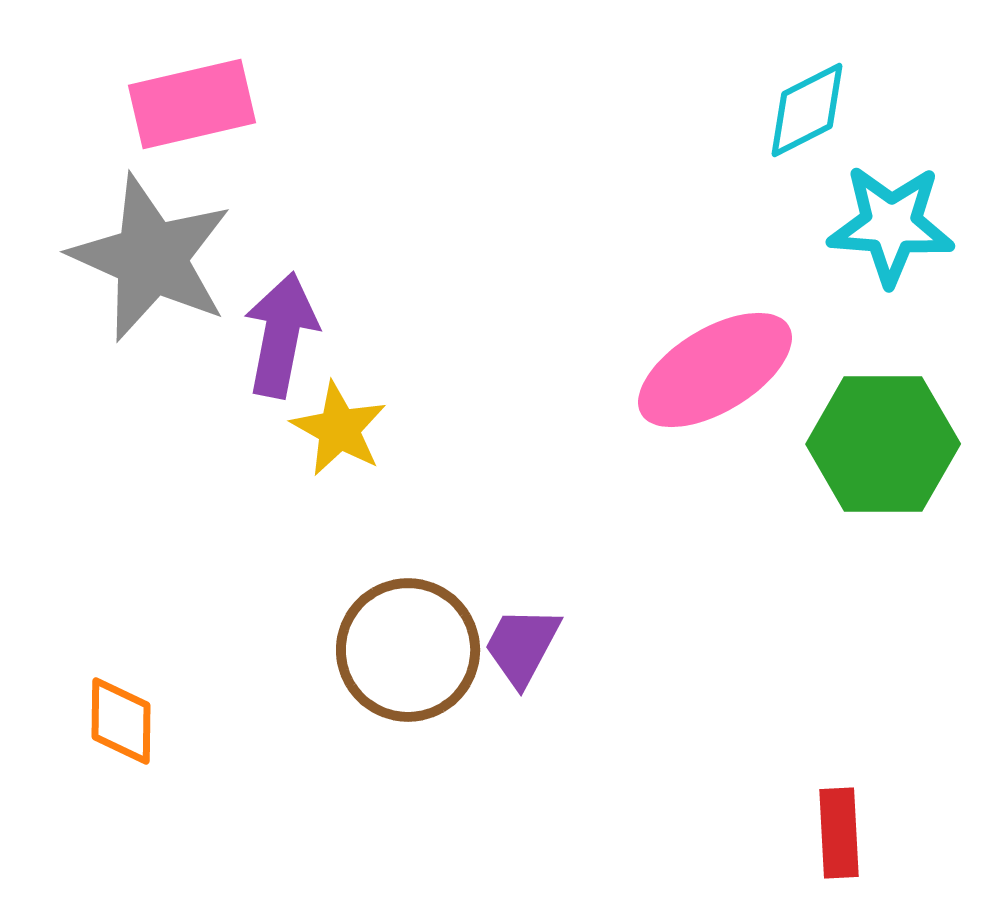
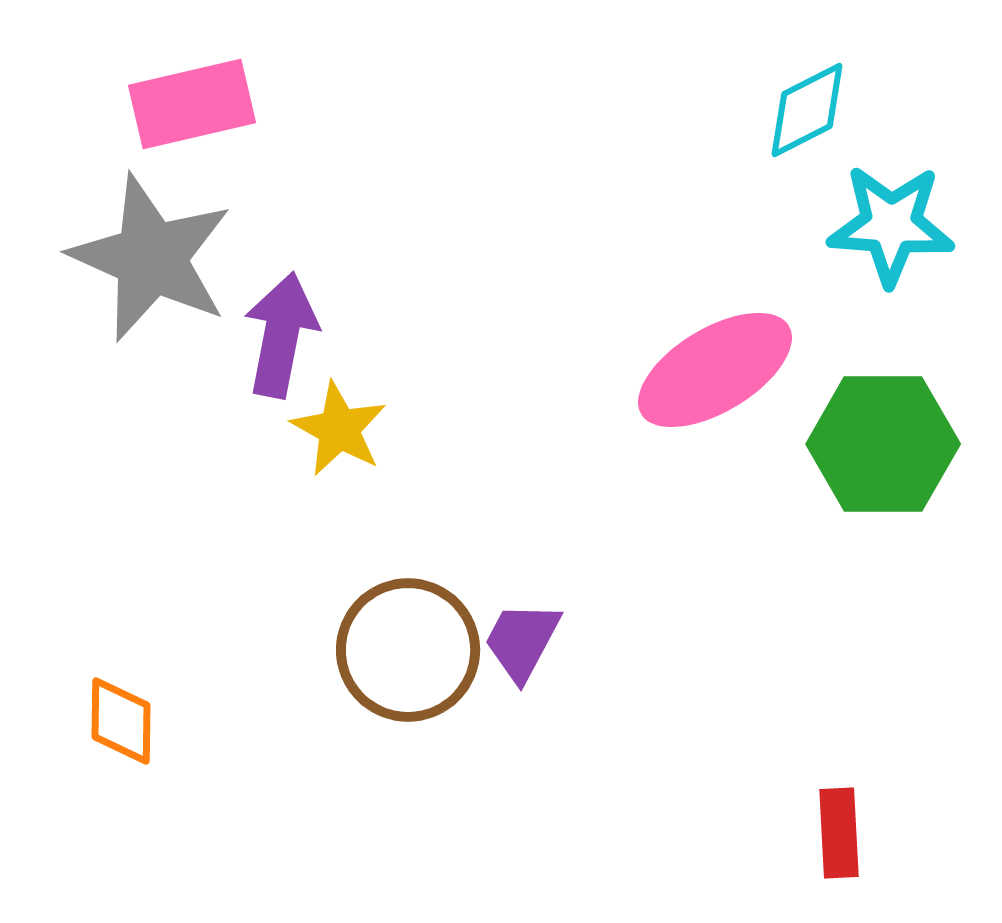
purple trapezoid: moved 5 px up
